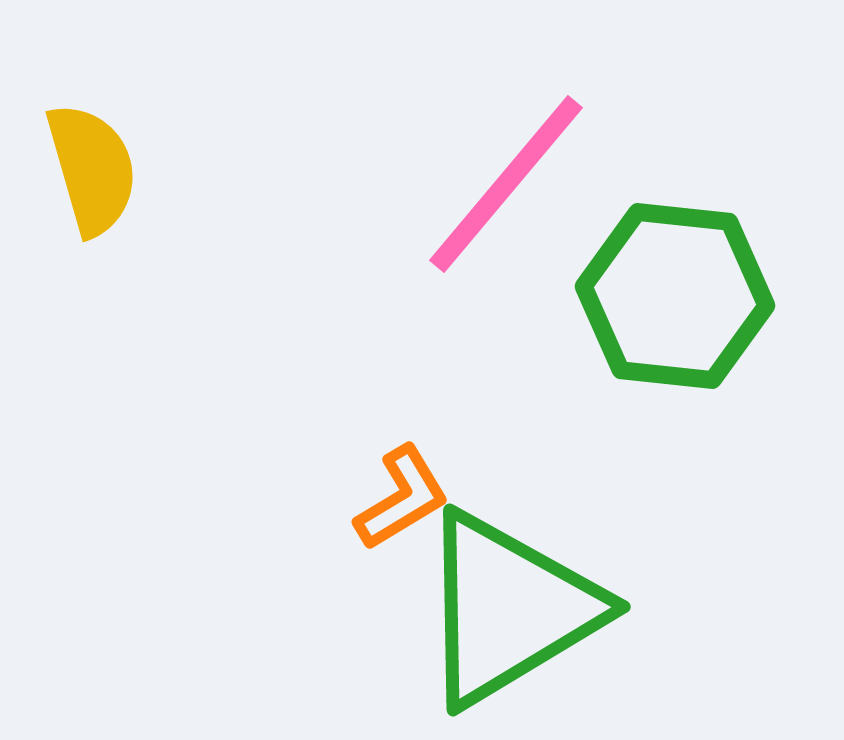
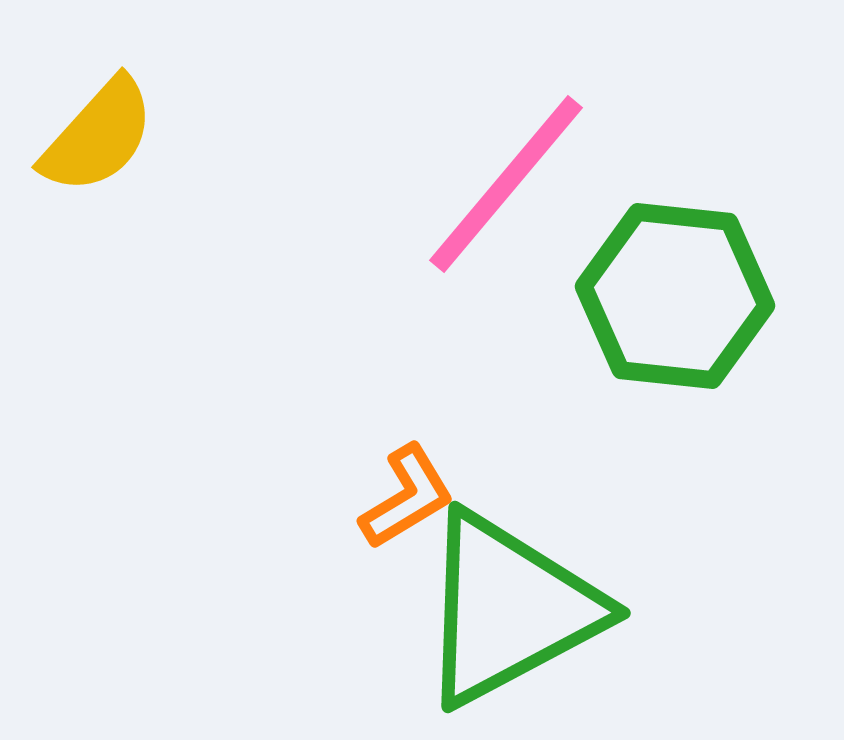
yellow semicircle: moved 6 px right, 33 px up; rotated 58 degrees clockwise
orange L-shape: moved 5 px right, 1 px up
green triangle: rotated 3 degrees clockwise
